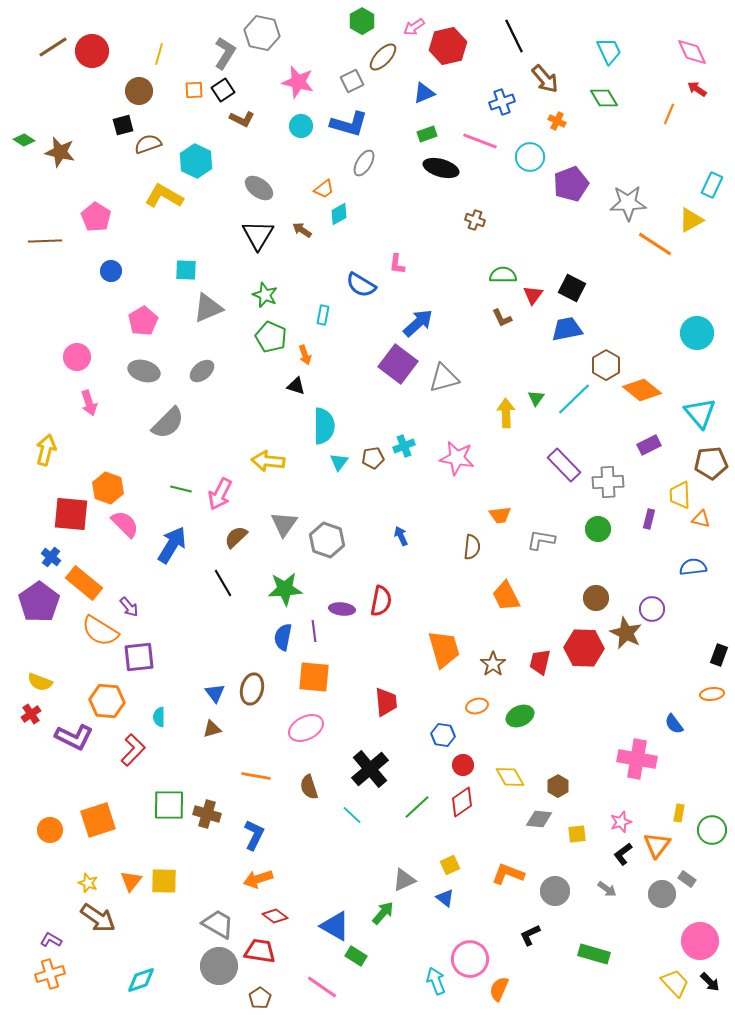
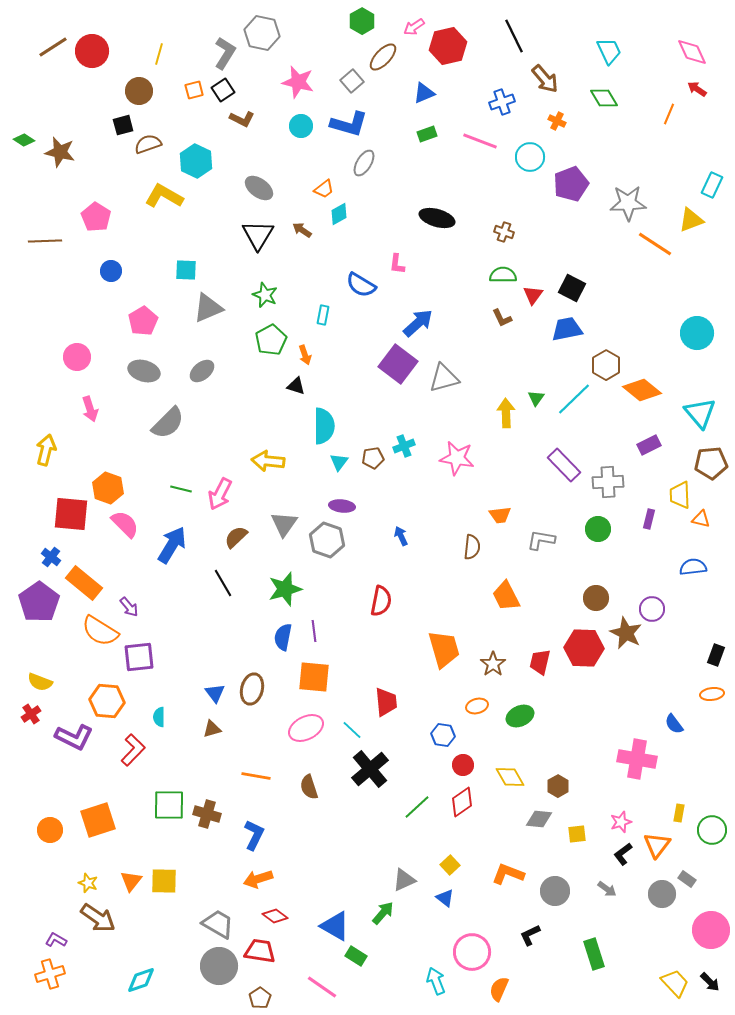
gray square at (352, 81): rotated 15 degrees counterclockwise
orange square at (194, 90): rotated 12 degrees counterclockwise
black ellipse at (441, 168): moved 4 px left, 50 px down
brown cross at (475, 220): moved 29 px right, 12 px down
yellow triangle at (691, 220): rotated 8 degrees clockwise
green pentagon at (271, 337): moved 3 px down; rotated 20 degrees clockwise
pink arrow at (89, 403): moved 1 px right, 6 px down
green star at (285, 589): rotated 12 degrees counterclockwise
purple ellipse at (342, 609): moved 103 px up
black rectangle at (719, 655): moved 3 px left
cyan line at (352, 815): moved 85 px up
yellow square at (450, 865): rotated 18 degrees counterclockwise
purple L-shape at (51, 940): moved 5 px right
pink circle at (700, 941): moved 11 px right, 11 px up
green rectangle at (594, 954): rotated 56 degrees clockwise
pink circle at (470, 959): moved 2 px right, 7 px up
